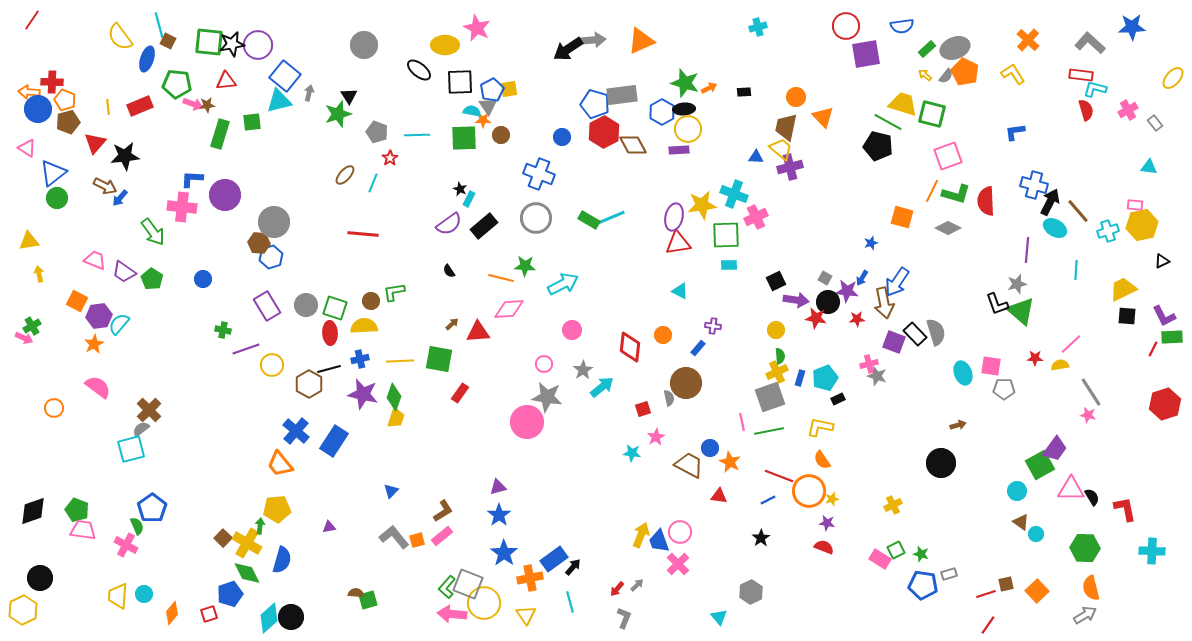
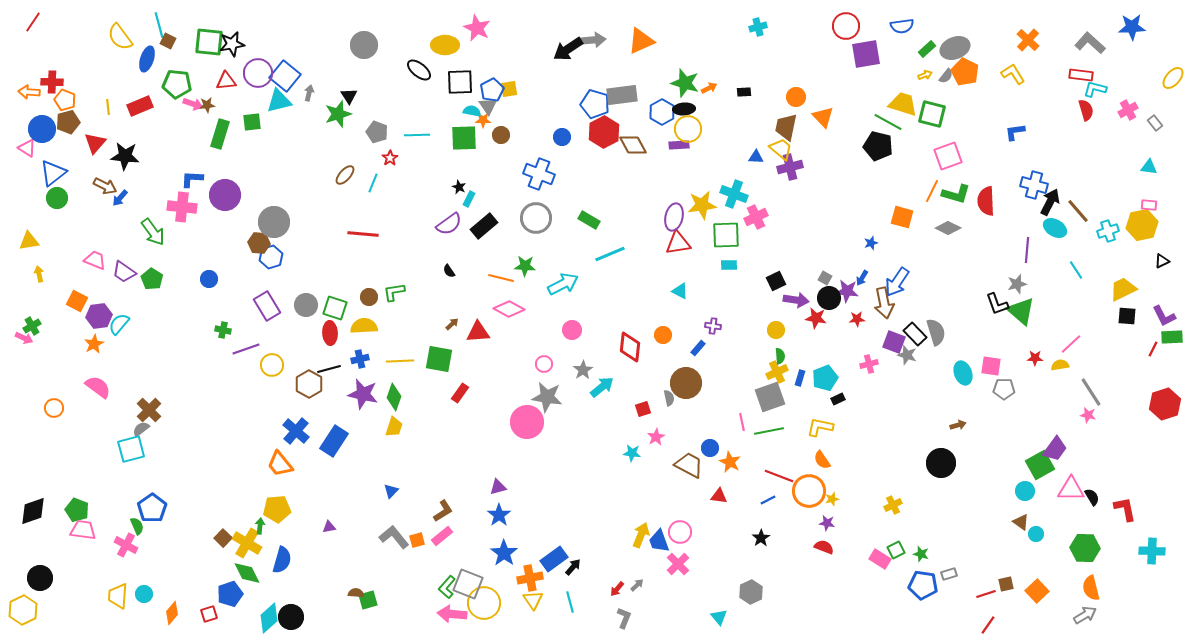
red line at (32, 20): moved 1 px right, 2 px down
purple circle at (258, 45): moved 28 px down
yellow arrow at (925, 75): rotated 120 degrees clockwise
blue circle at (38, 109): moved 4 px right, 20 px down
purple rectangle at (679, 150): moved 5 px up
black star at (125, 156): rotated 12 degrees clockwise
black star at (460, 189): moved 1 px left, 2 px up
pink rectangle at (1135, 205): moved 14 px right
cyan line at (610, 218): moved 36 px down
cyan line at (1076, 270): rotated 36 degrees counterclockwise
blue circle at (203, 279): moved 6 px right
brown circle at (371, 301): moved 2 px left, 4 px up
black circle at (828, 302): moved 1 px right, 4 px up
pink diamond at (509, 309): rotated 32 degrees clockwise
gray star at (877, 376): moved 30 px right, 21 px up
yellow trapezoid at (396, 418): moved 2 px left, 9 px down
cyan circle at (1017, 491): moved 8 px right
yellow triangle at (526, 615): moved 7 px right, 15 px up
